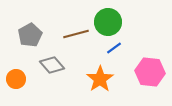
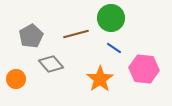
green circle: moved 3 px right, 4 px up
gray pentagon: moved 1 px right, 1 px down
blue line: rotated 70 degrees clockwise
gray diamond: moved 1 px left, 1 px up
pink hexagon: moved 6 px left, 3 px up
